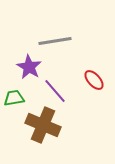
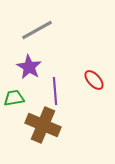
gray line: moved 18 px left, 11 px up; rotated 20 degrees counterclockwise
purple line: rotated 36 degrees clockwise
